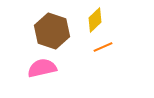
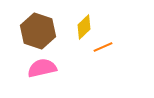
yellow diamond: moved 11 px left, 7 px down
brown hexagon: moved 14 px left
